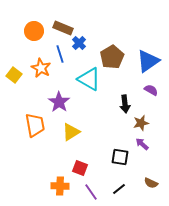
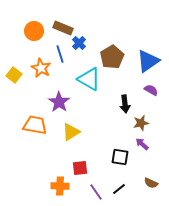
orange trapezoid: rotated 70 degrees counterclockwise
red square: rotated 28 degrees counterclockwise
purple line: moved 5 px right
